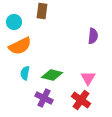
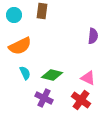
cyan circle: moved 7 px up
cyan semicircle: rotated 144 degrees clockwise
pink triangle: rotated 35 degrees counterclockwise
